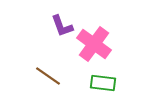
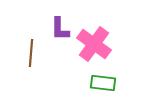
purple L-shape: moved 2 px left, 3 px down; rotated 20 degrees clockwise
brown line: moved 17 px left, 23 px up; rotated 60 degrees clockwise
